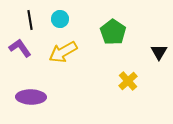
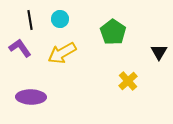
yellow arrow: moved 1 px left, 1 px down
